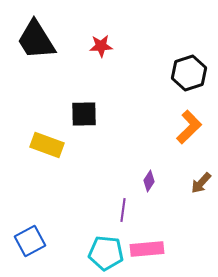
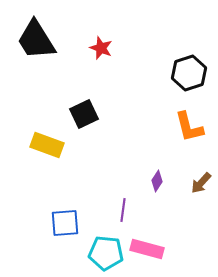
red star: moved 2 px down; rotated 25 degrees clockwise
black square: rotated 24 degrees counterclockwise
orange L-shape: rotated 120 degrees clockwise
purple diamond: moved 8 px right
blue square: moved 35 px right, 18 px up; rotated 24 degrees clockwise
pink rectangle: rotated 20 degrees clockwise
